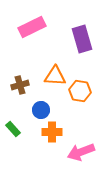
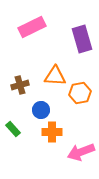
orange hexagon: moved 2 px down; rotated 20 degrees counterclockwise
